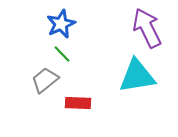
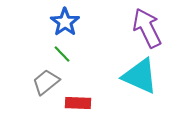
blue star: moved 4 px right, 2 px up; rotated 12 degrees counterclockwise
cyan triangle: moved 3 px right; rotated 33 degrees clockwise
gray trapezoid: moved 1 px right, 2 px down
